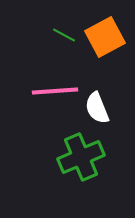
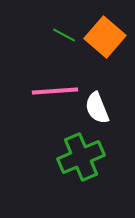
orange square: rotated 21 degrees counterclockwise
